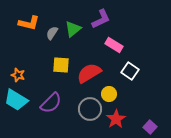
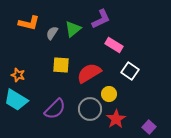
purple semicircle: moved 4 px right, 6 px down
purple square: moved 1 px left
